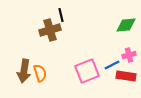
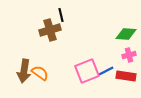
green diamond: moved 9 px down; rotated 10 degrees clockwise
blue line: moved 6 px left, 6 px down
orange semicircle: rotated 36 degrees counterclockwise
